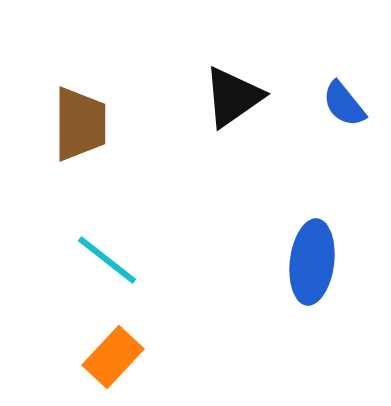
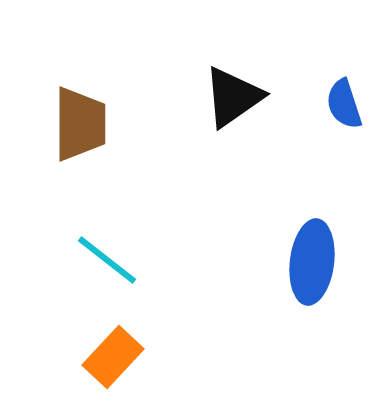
blue semicircle: rotated 21 degrees clockwise
